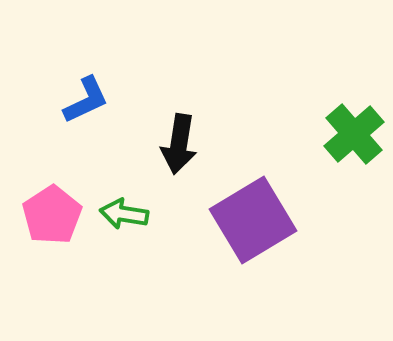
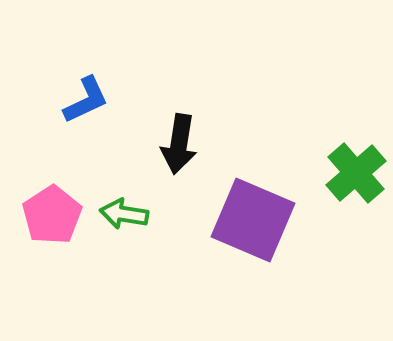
green cross: moved 2 px right, 39 px down
purple square: rotated 36 degrees counterclockwise
